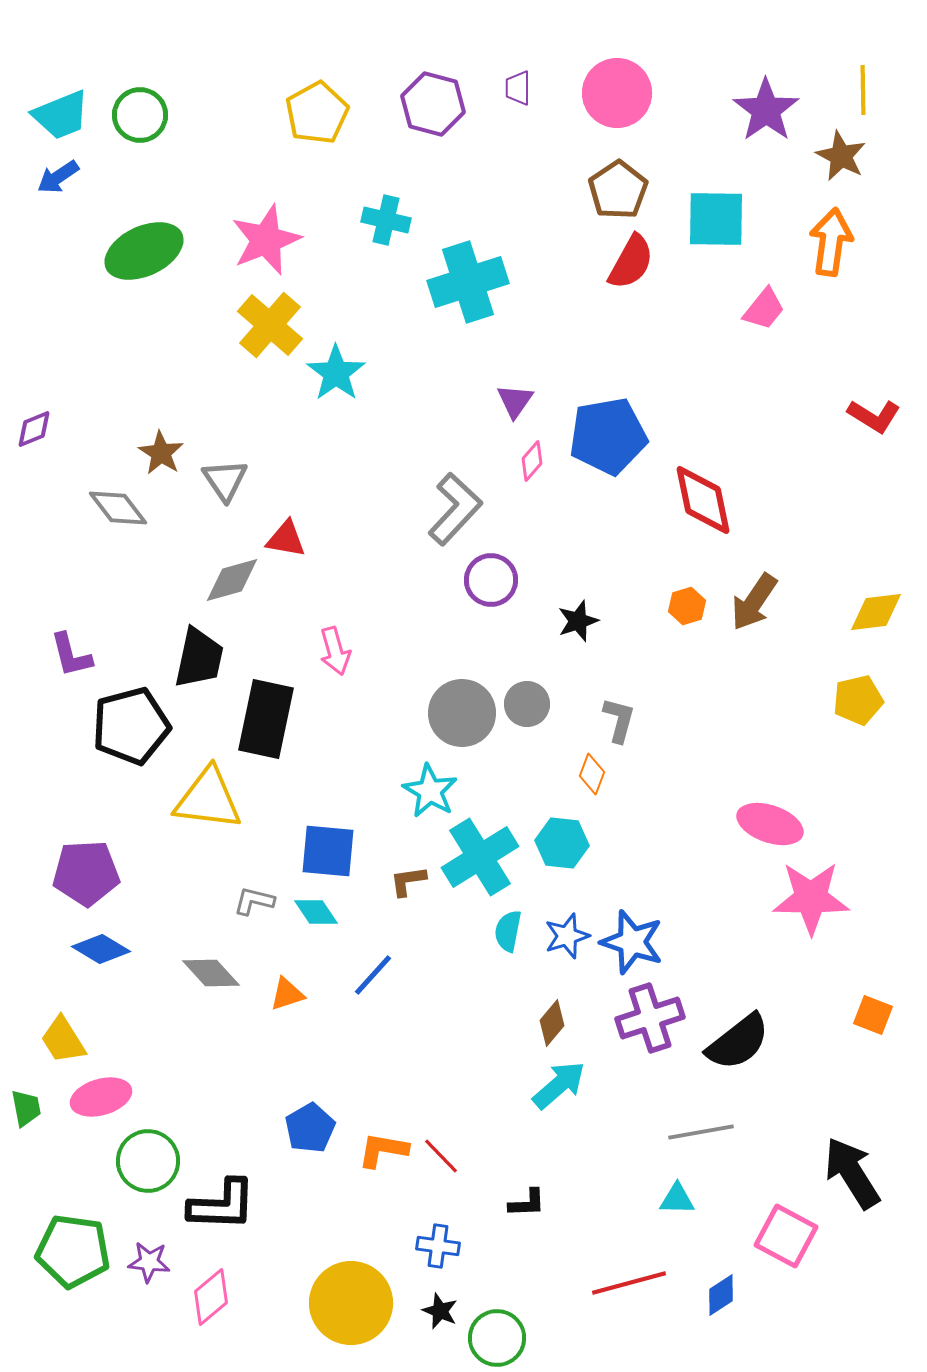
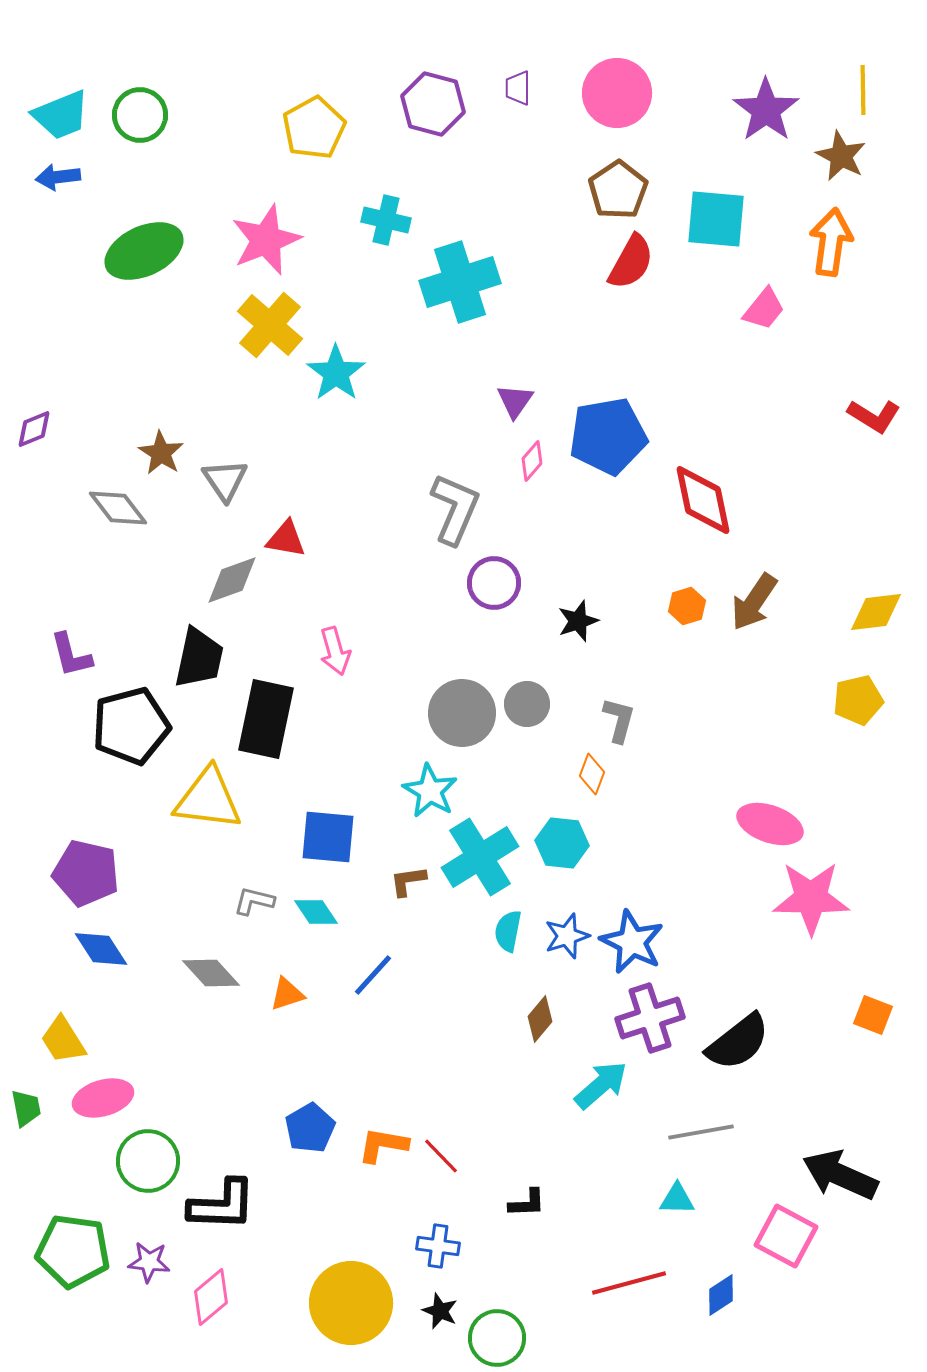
yellow pentagon at (317, 113): moved 3 px left, 15 px down
blue arrow at (58, 177): rotated 27 degrees clockwise
cyan square at (716, 219): rotated 4 degrees clockwise
cyan cross at (468, 282): moved 8 px left
gray L-shape at (455, 509): rotated 20 degrees counterclockwise
gray diamond at (232, 580): rotated 4 degrees counterclockwise
purple circle at (491, 580): moved 3 px right, 3 px down
blue square at (328, 851): moved 14 px up
purple pentagon at (86, 873): rotated 16 degrees clockwise
blue star at (632, 942): rotated 8 degrees clockwise
blue diamond at (101, 949): rotated 26 degrees clockwise
brown diamond at (552, 1023): moved 12 px left, 4 px up
cyan arrow at (559, 1085): moved 42 px right
pink ellipse at (101, 1097): moved 2 px right, 1 px down
orange L-shape at (383, 1150): moved 5 px up
black arrow at (852, 1173): moved 12 px left, 2 px down; rotated 34 degrees counterclockwise
